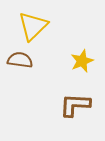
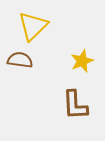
brown L-shape: rotated 96 degrees counterclockwise
